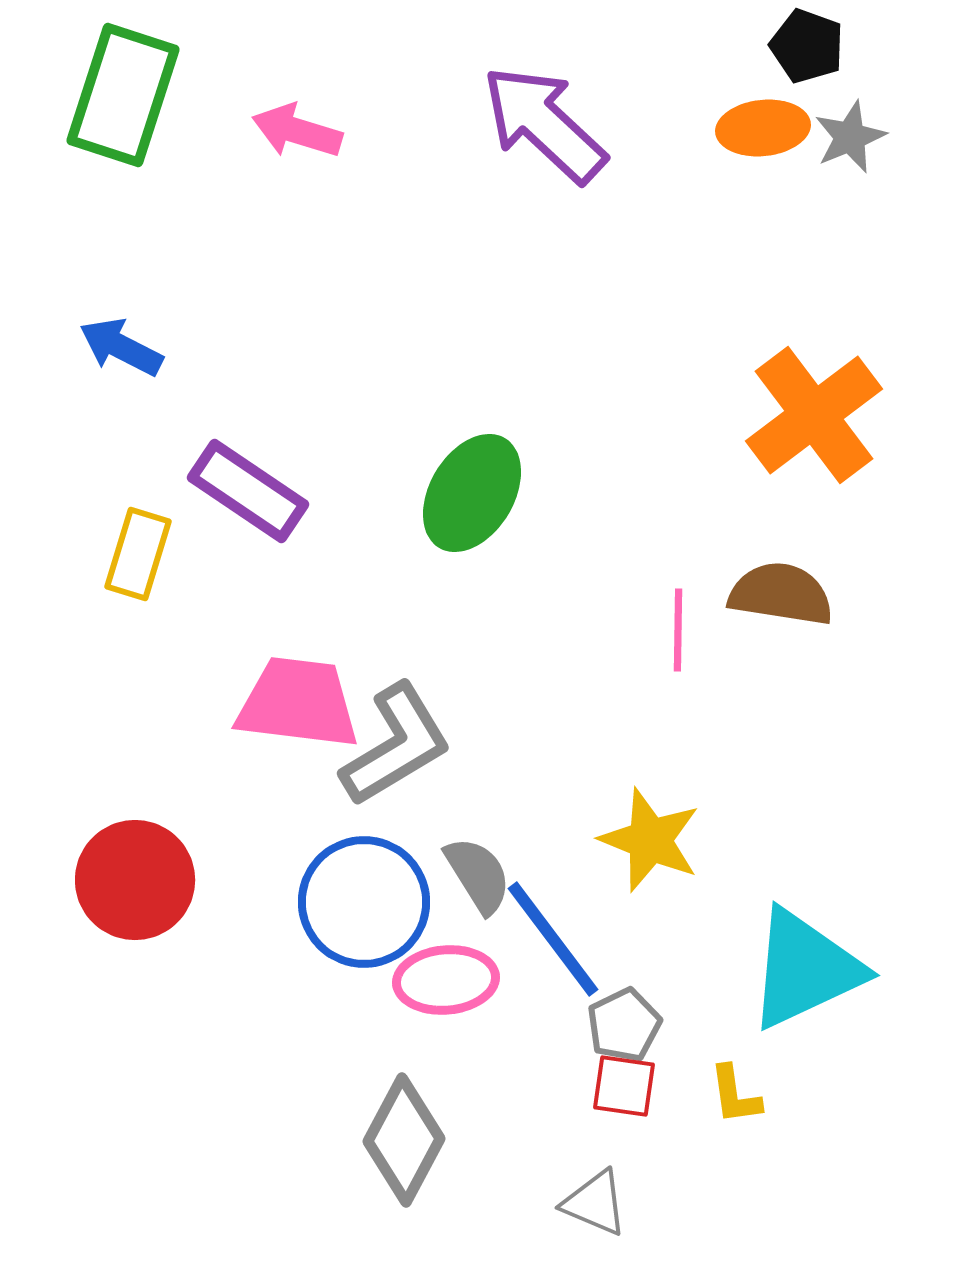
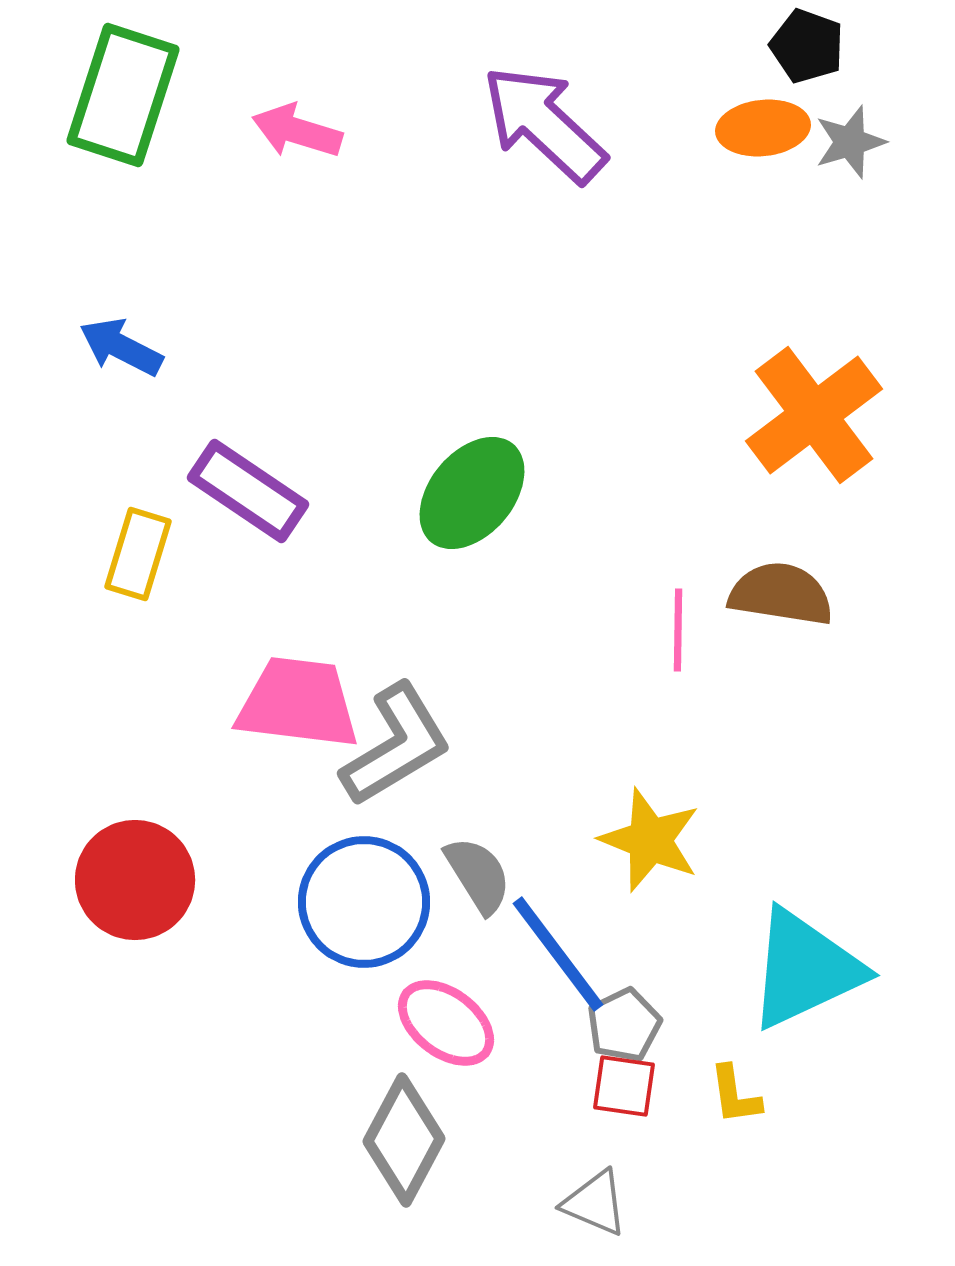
gray star: moved 5 px down; rotated 6 degrees clockwise
green ellipse: rotated 9 degrees clockwise
blue line: moved 5 px right, 15 px down
pink ellipse: moved 43 px down; rotated 42 degrees clockwise
